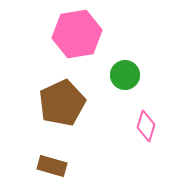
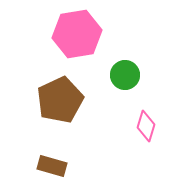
brown pentagon: moved 2 px left, 3 px up
